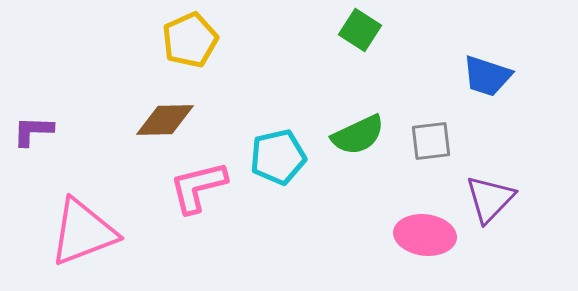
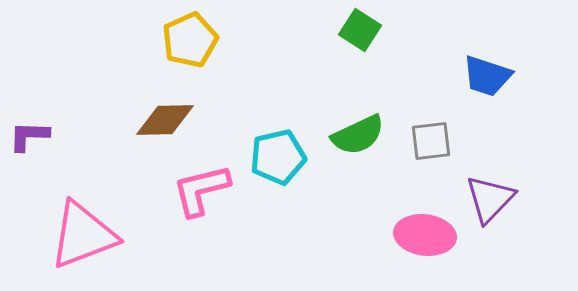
purple L-shape: moved 4 px left, 5 px down
pink L-shape: moved 3 px right, 3 px down
pink triangle: moved 3 px down
